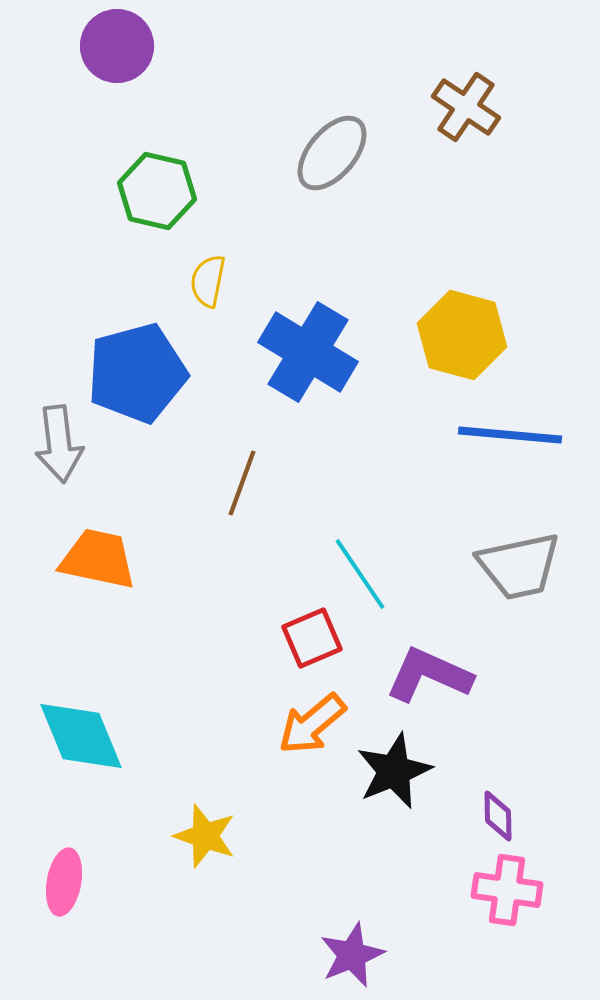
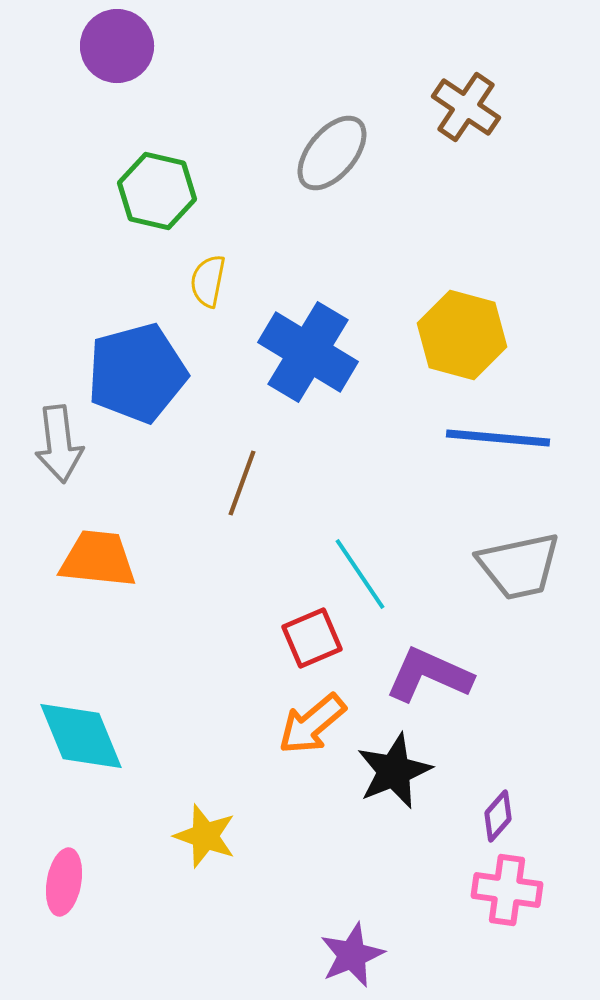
blue line: moved 12 px left, 3 px down
orange trapezoid: rotated 6 degrees counterclockwise
purple diamond: rotated 42 degrees clockwise
